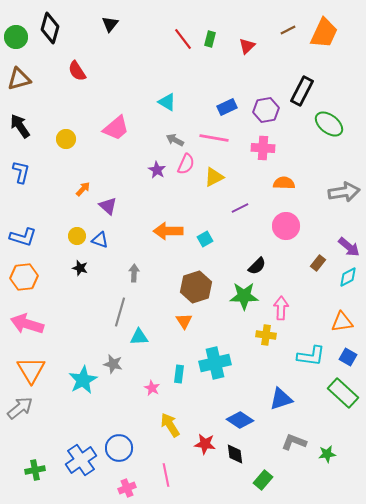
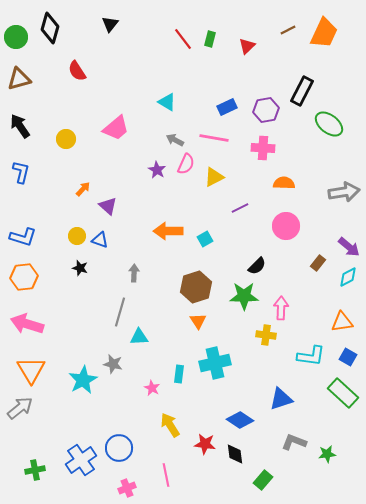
orange triangle at (184, 321): moved 14 px right
